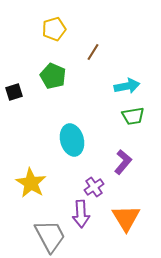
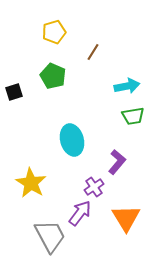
yellow pentagon: moved 3 px down
purple L-shape: moved 6 px left
purple arrow: moved 1 px left, 1 px up; rotated 140 degrees counterclockwise
